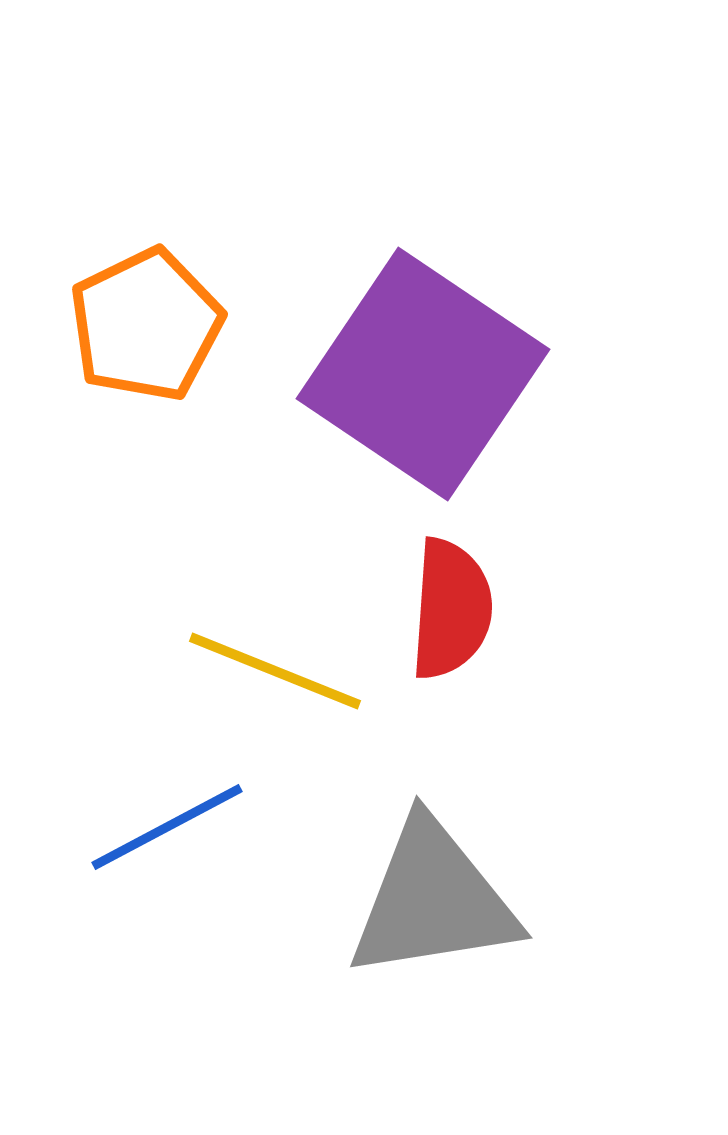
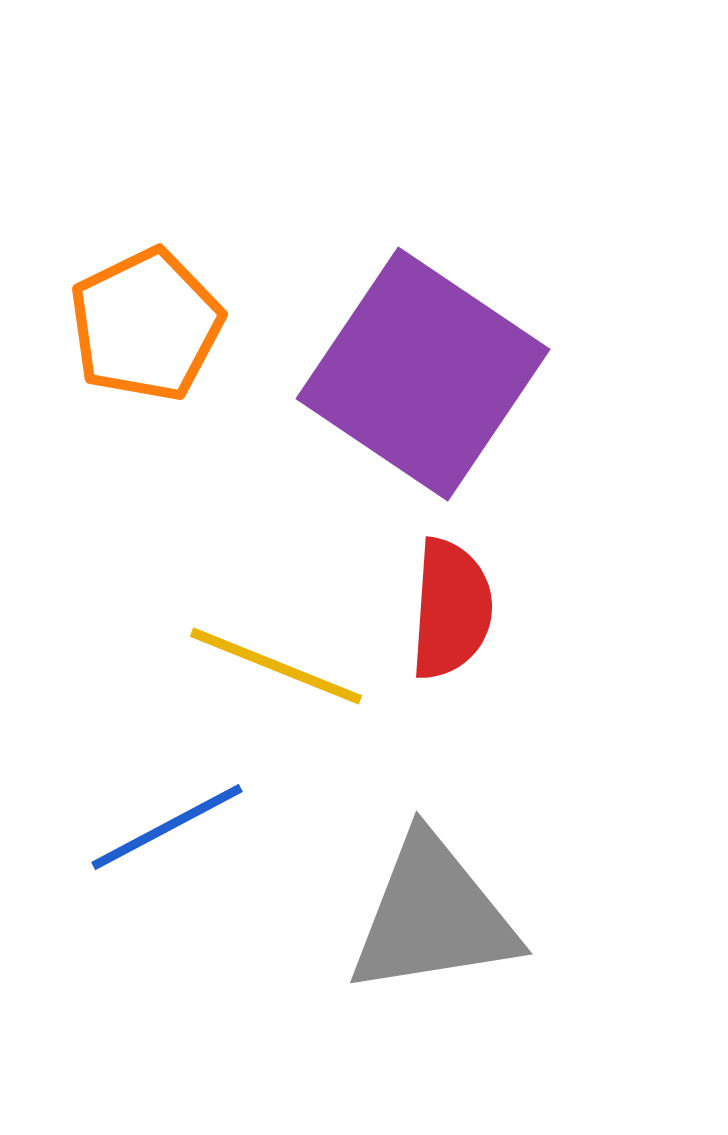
yellow line: moved 1 px right, 5 px up
gray triangle: moved 16 px down
